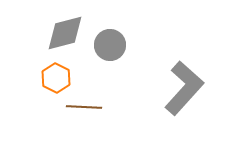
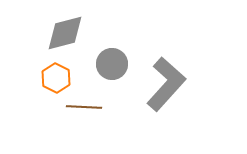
gray circle: moved 2 px right, 19 px down
gray L-shape: moved 18 px left, 4 px up
